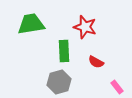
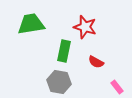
green rectangle: rotated 15 degrees clockwise
gray hexagon: rotated 25 degrees clockwise
